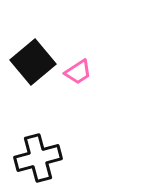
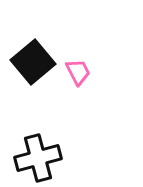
pink trapezoid: rotated 84 degrees counterclockwise
